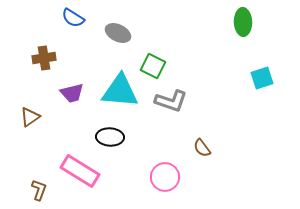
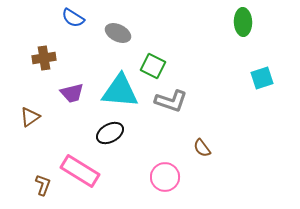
black ellipse: moved 4 px up; rotated 32 degrees counterclockwise
brown L-shape: moved 4 px right, 5 px up
